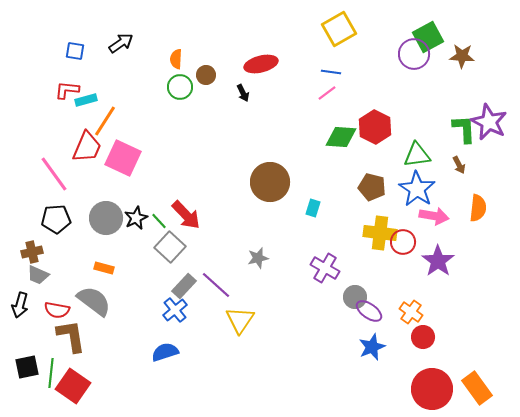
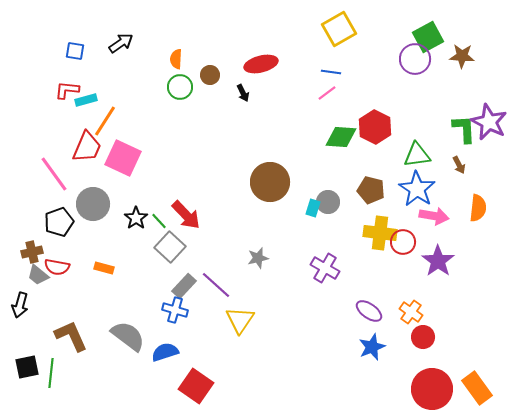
purple circle at (414, 54): moved 1 px right, 5 px down
brown circle at (206, 75): moved 4 px right
brown pentagon at (372, 187): moved 1 px left, 3 px down
gray circle at (106, 218): moved 13 px left, 14 px up
black star at (136, 218): rotated 10 degrees counterclockwise
black pentagon at (56, 219): moved 3 px right, 3 px down; rotated 16 degrees counterclockwise
gray trapezoid at (38, 275): rotated 15 degrees clockwise
gray circle at (355, 297): moved 27 px left, 95 px up
gray semicircle at (94, 301): moved 34 px right, 35 px down
red semicircle at (57, 310): moved 43 px up
blue cross at (175, 310): rotated 35 degrees counterclockwise
brown L-shape at (71, 336): rotated 15 degrees counterclockwise
red square at (73, 386): moved 123 px right
